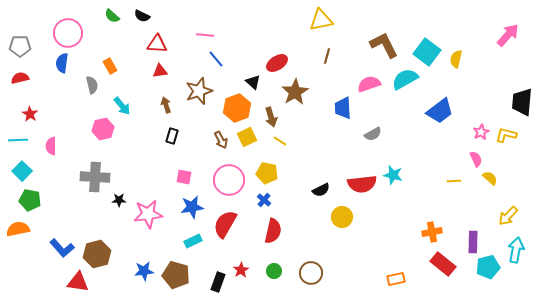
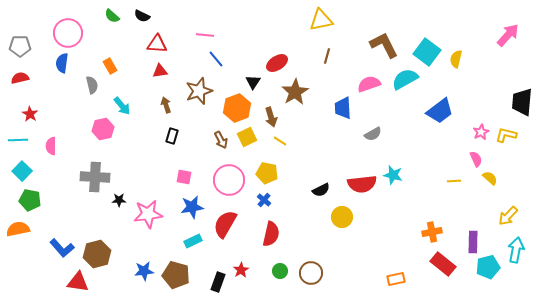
black triangle at (253, 82): rotated 21 degrees clockwise
red semicircle at (273, 231): moved 2 px left, 3 px down
green circle at (274, 271): moved 6 px right
